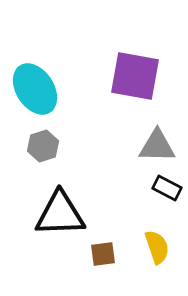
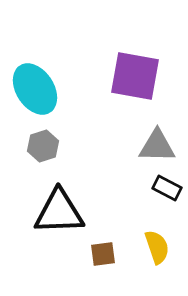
black triangle: moved 1 px left, 2 px up
